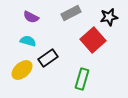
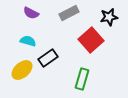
gray rectangle: moved 2 px left
purple semicircle: moved 4 px up
red square: moved 2 px left
